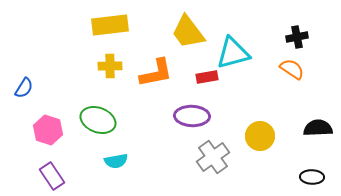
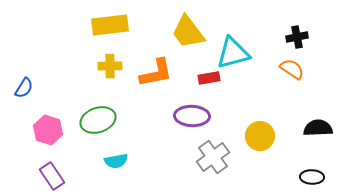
red rectangle: moved 2 px right, 1 px down
green ellipse: rotated 40 degrees counterclockwise
